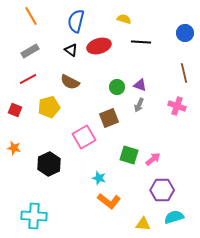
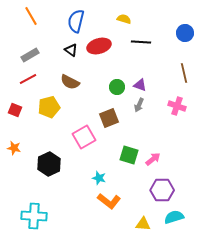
gray rectangle: moved 4 px down
